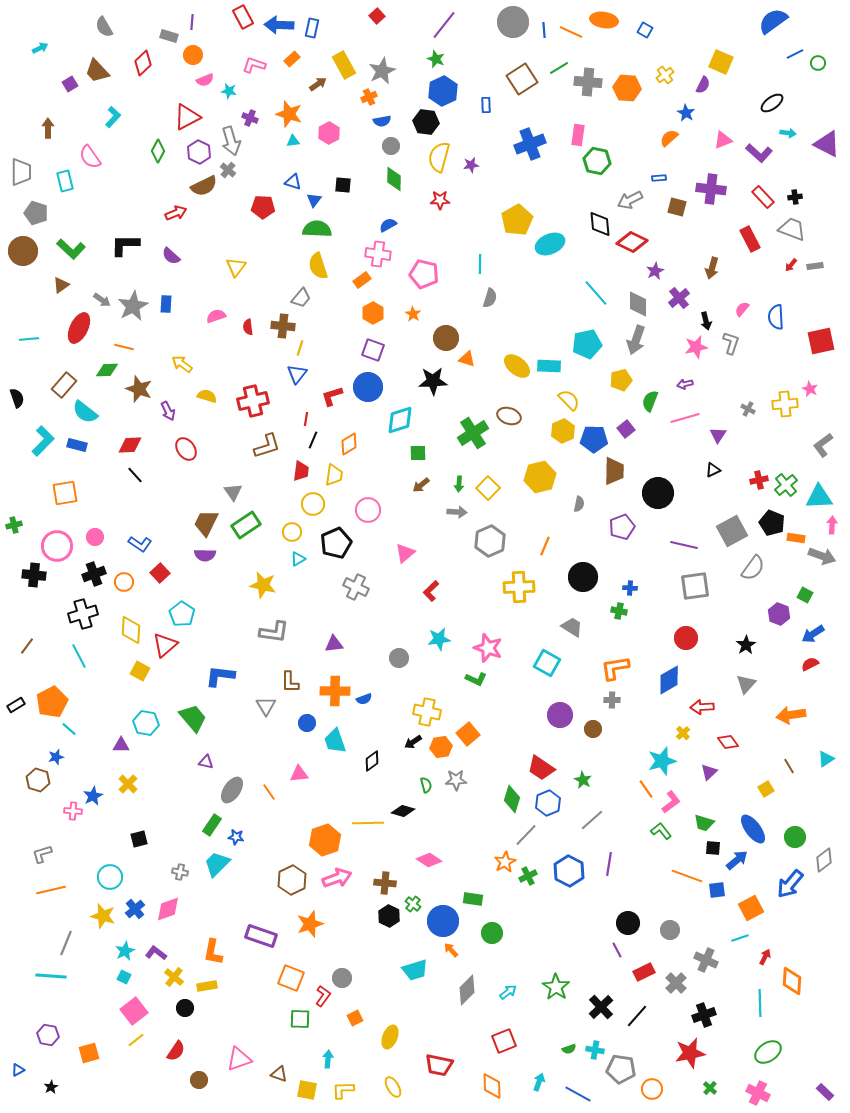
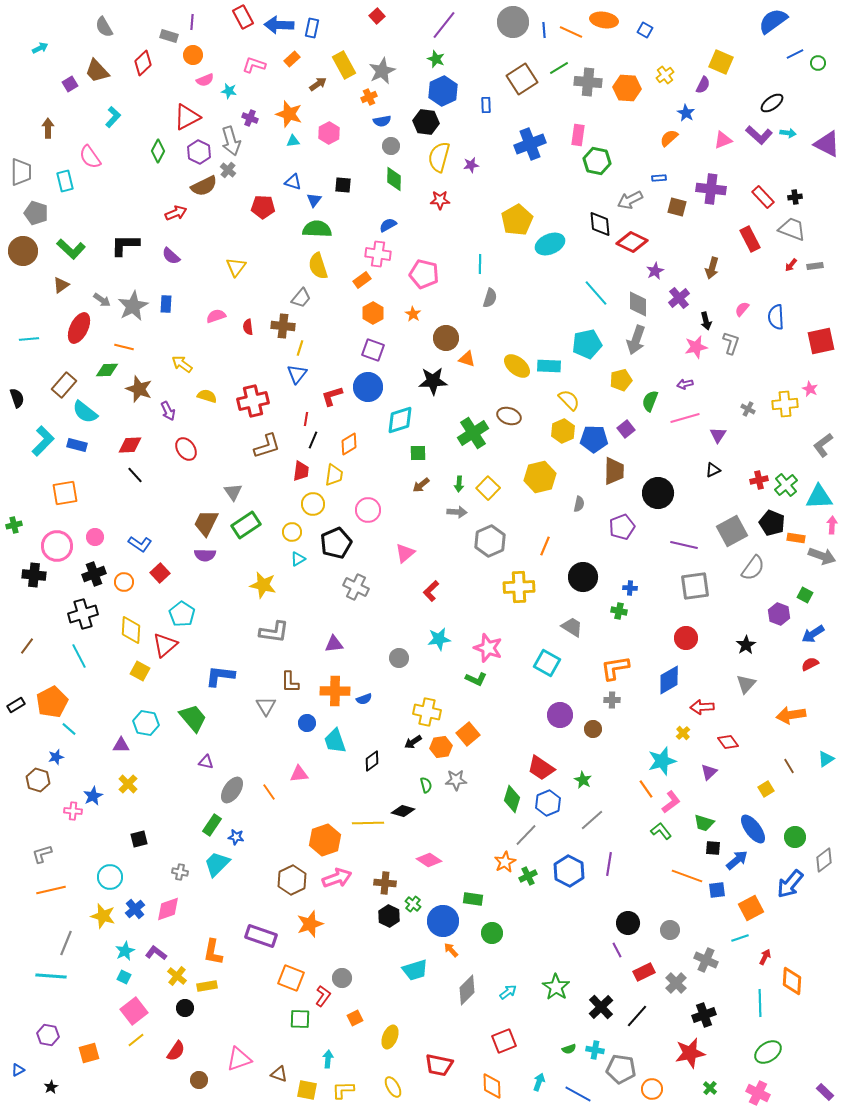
purple L-shape at (759, 153): moved 18 px up
yellow cross at (174, 977): moved 3 px right, 1 px up
